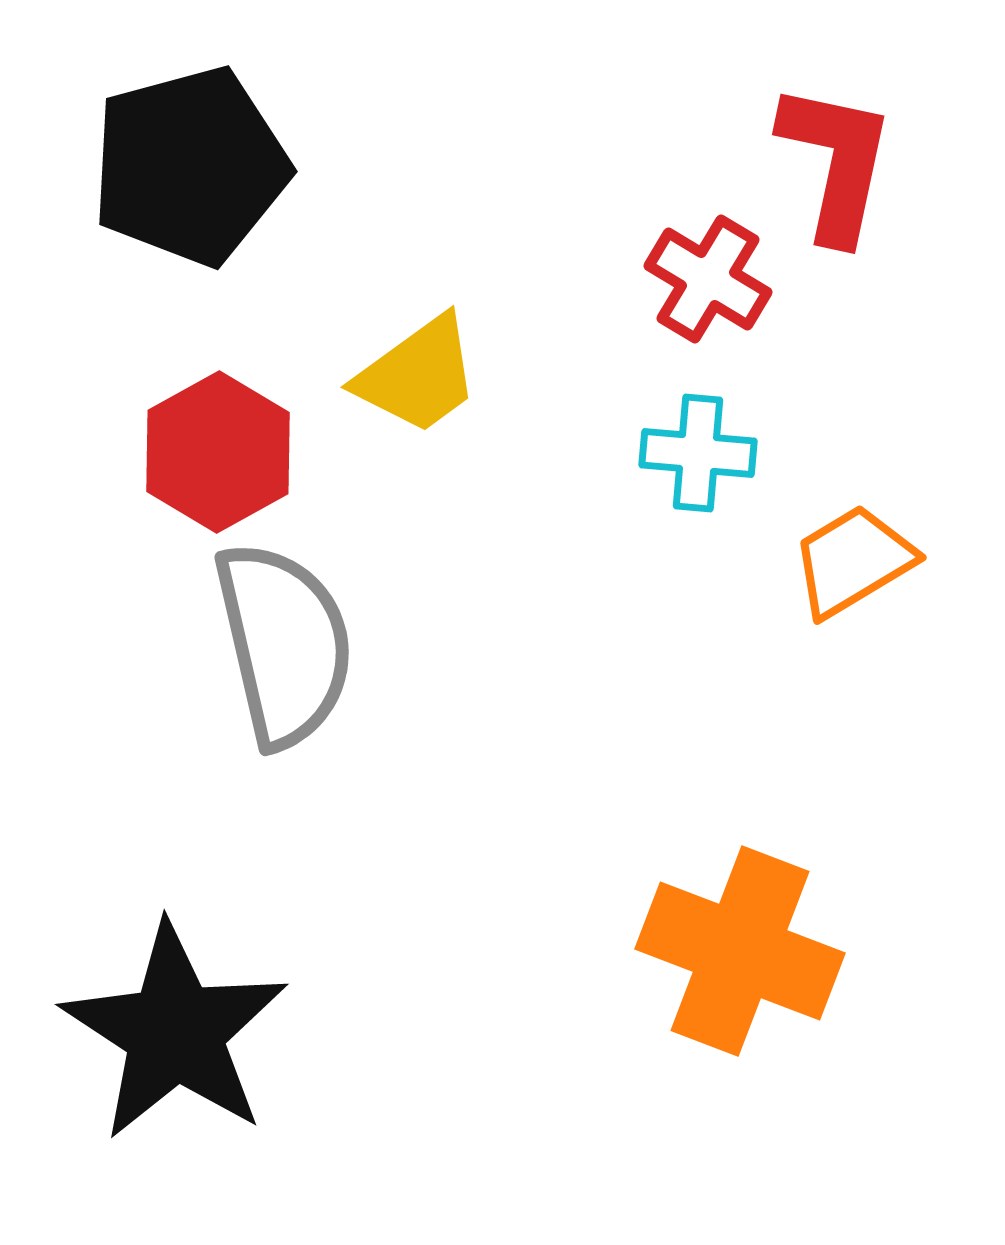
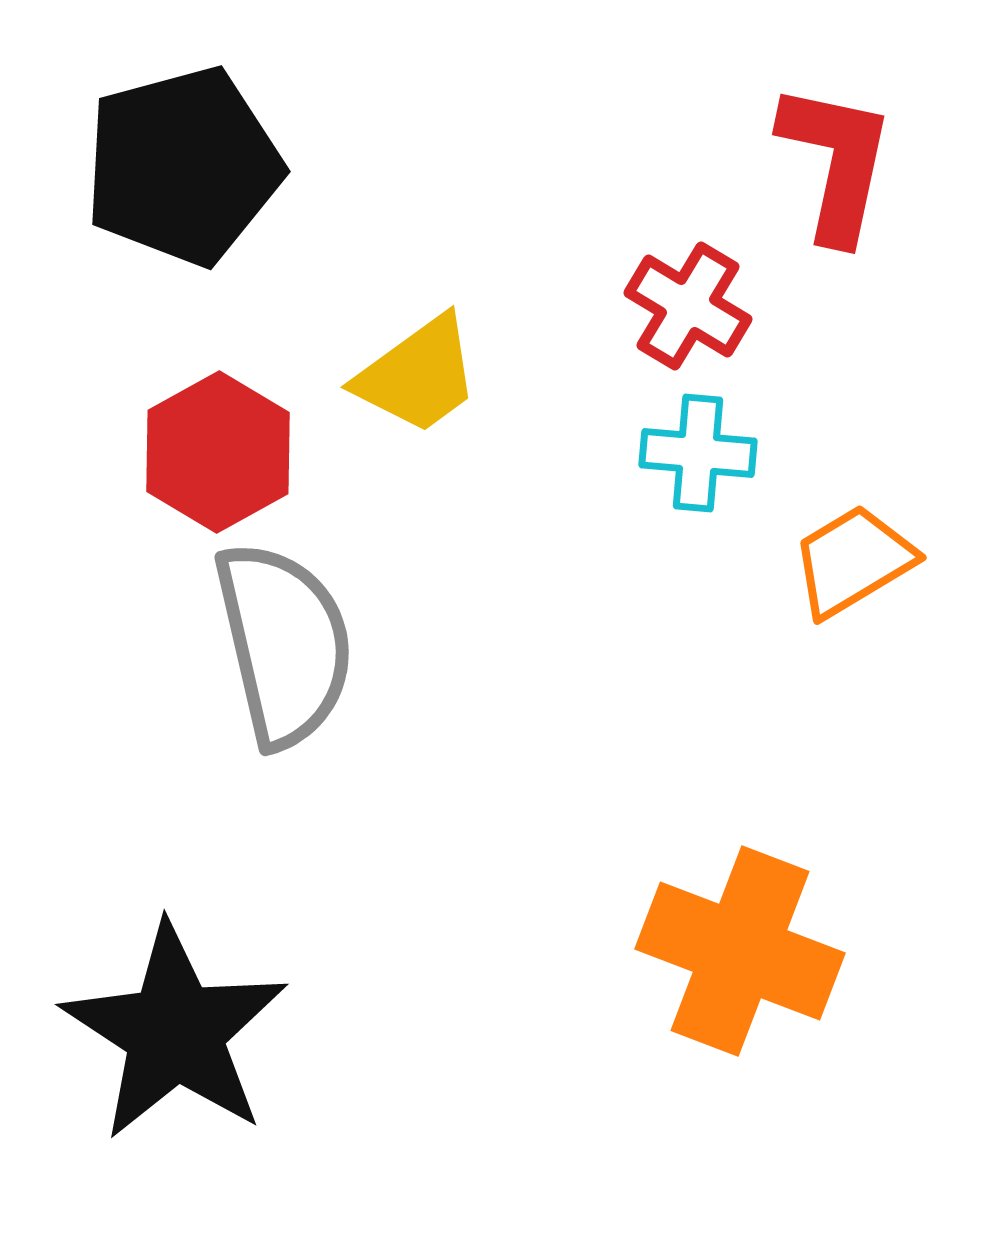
black pentagon: moved 7 px left
red cross: moved 20 px left, 27 px down
